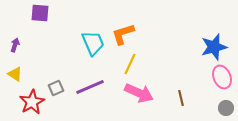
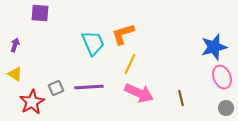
purple line: moved 1 px left; rotated 20 degrees clockwise
